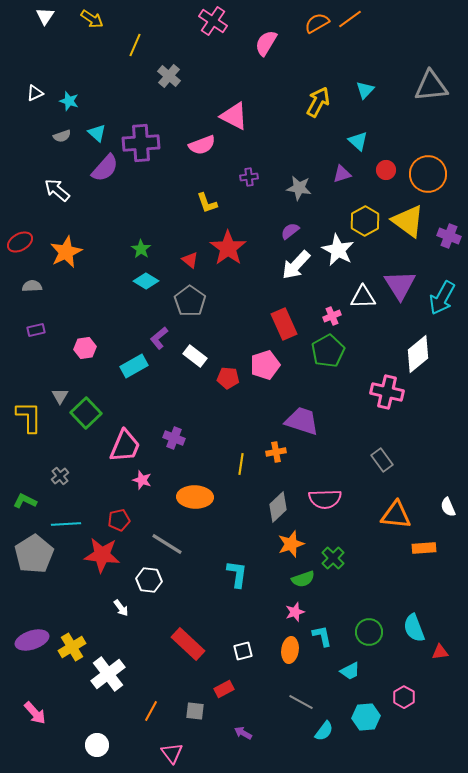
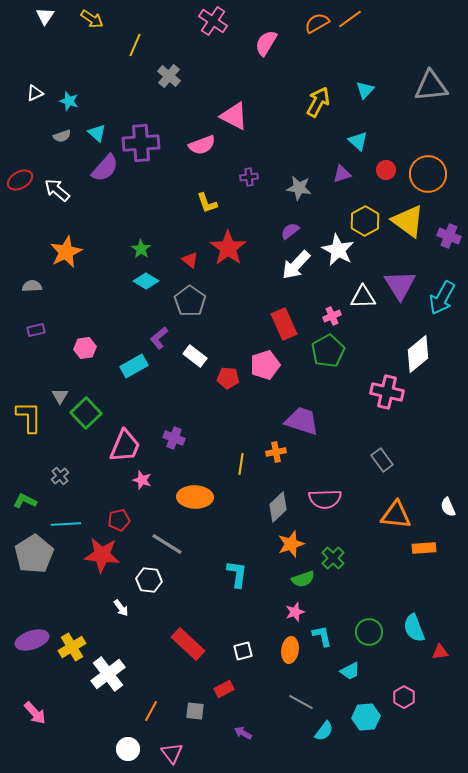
red ellipse at (20, 242): moved 62 px up
white circle at (97, 745): moved 31 px right, 4 px down
